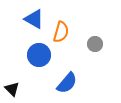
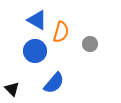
blue triangle: moved 3 px right, 1 px down
gray circle: moved 5 px left
blue circle: moved 4 px left, 4 px up
blue semicircle: moved 13 px left
